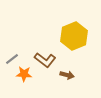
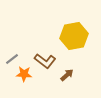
yellow hexagon: rotated 12 degrees clockwise
brown L-shape: moved 1 px down
brown arrow: rotated 56 degrees counterclockwise
